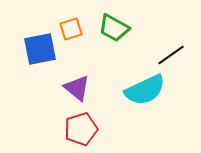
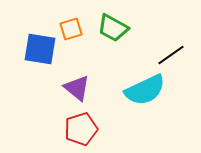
green trapezoid: moved 1 px left
blue square: rotated 20 degrees clockwise
